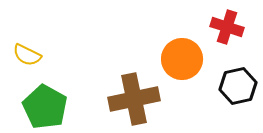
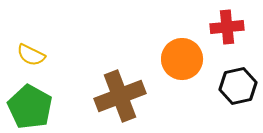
red cross: rotated 24 degrees counterclockwise
yellow semicircle: moved 4 px right
brown cross: moved 14 px left, 3 px up; rotated 9 degrees counterclockwise
green pentagon: moved 15 px left
